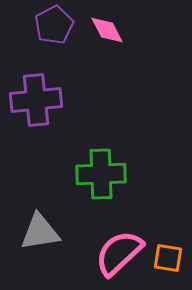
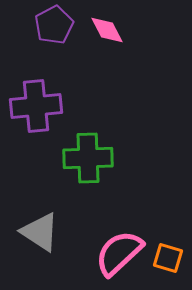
purple cross: moved 6 px down
green cross: moved 13 px left, 16 px up
gray triangle: rotated 42 degrees clockwise
orange square: rotated 8 degrees clockwise
